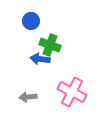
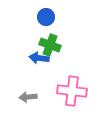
blue circle: moved 15 px right, 4 px up
blue arrow: moved 1 px left, 1 px up
pink cross: moved 1 px up; rotated 20 degrees counterclockwise
